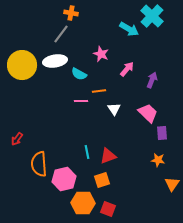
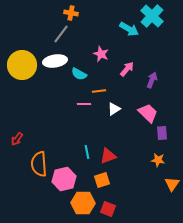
pink line: moved 3 px right, 3 px down
white triangle: rotated 32 degrees clockwise
